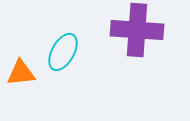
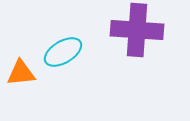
cyan ellipse: rotated 30 degrees clockwise
